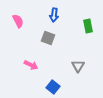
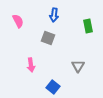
pink arrow: rotated 56 degrees clockwise
